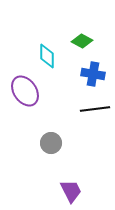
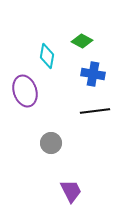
cyan diamond: rotated 10 degrees clockwise
purple ellipse: rotated 16 degrees clockwise
black line: moved 2 px down
